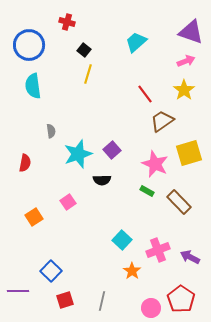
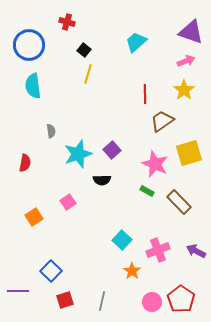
red line: rotated 36 degrees clockwise
purple arrow: moved 6 px right, 6 px up
pink circle: moved 1 px right, 6 px up
